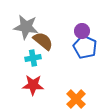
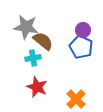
purple circle: moved 1 px right, 1 px up
blue pentagon: moved 4 px left
red star: moved 4 px right, 2 px down; rotated 20 degrees clockwise
